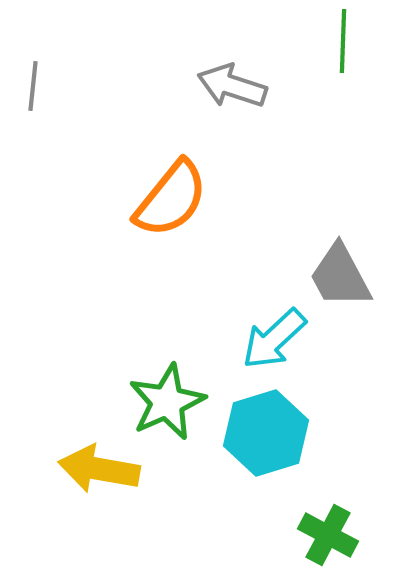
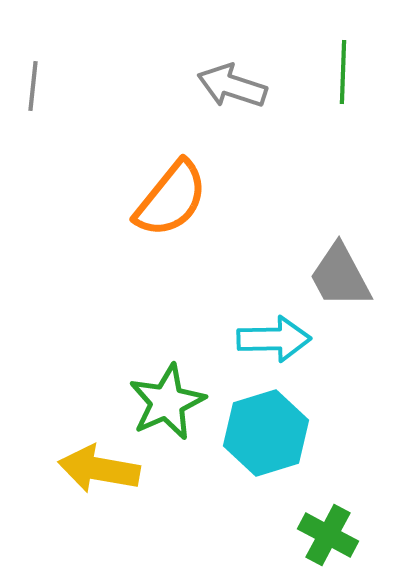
green line: moved 31 px down
cyan arrow: rotated 138 degrees counterclockwise
